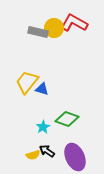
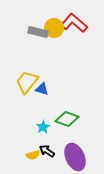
red L-shape: rotated 12 degrees clockwise
